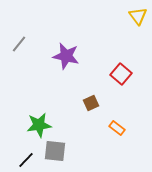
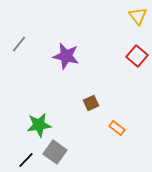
red square: moved 16 px right, 18 px up
gray square: moved 1 px down; rotated 30 degrees clockwise
